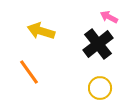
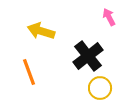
pink arrow: rotated 36 degrees clockwise
black cross: moved 10 px left, 12 px down
orange line: rotated 16 degrees clockwise
